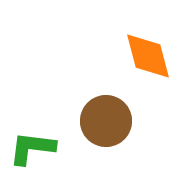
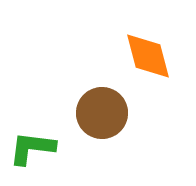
brown circle: moved 4 px left, 8 px up
